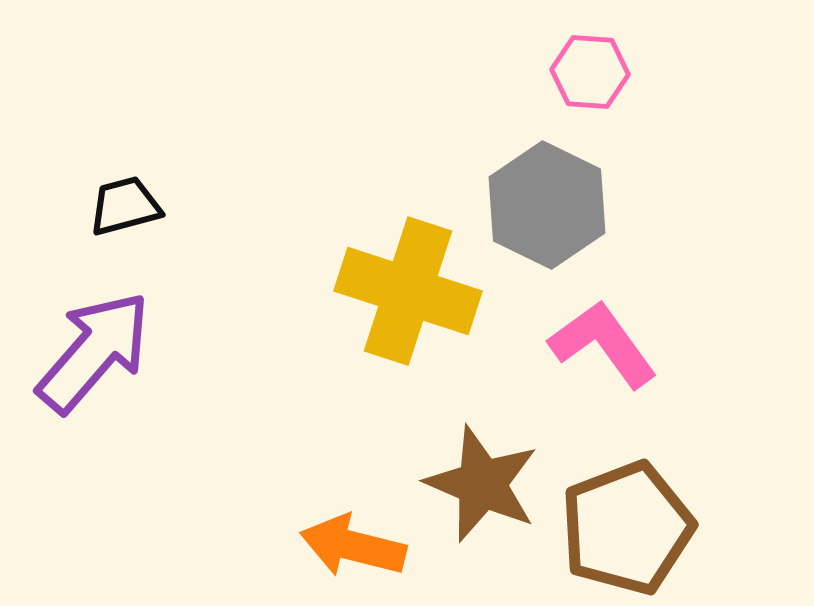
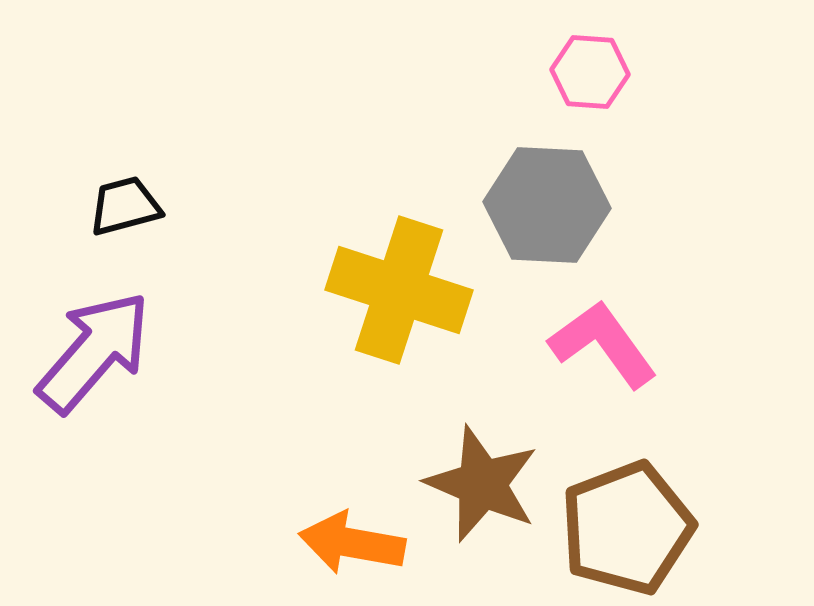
gray hexagon: rotated 23 degrees counterclockwise
yellow cross: moved 9 px left, 1 px up
orange arrow: moved 1 px left, 3 px up; rotated 4 degrees counterclockwise
